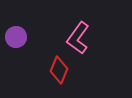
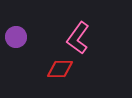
red diamond: moved 1 px right, 1 px up; rotated 68 degrees clockwise
